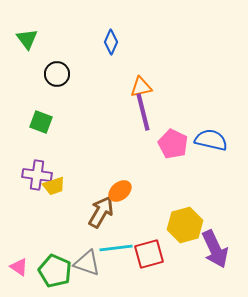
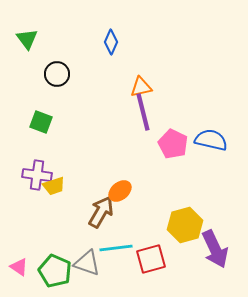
red square: moved 2 px right, 5 px down
